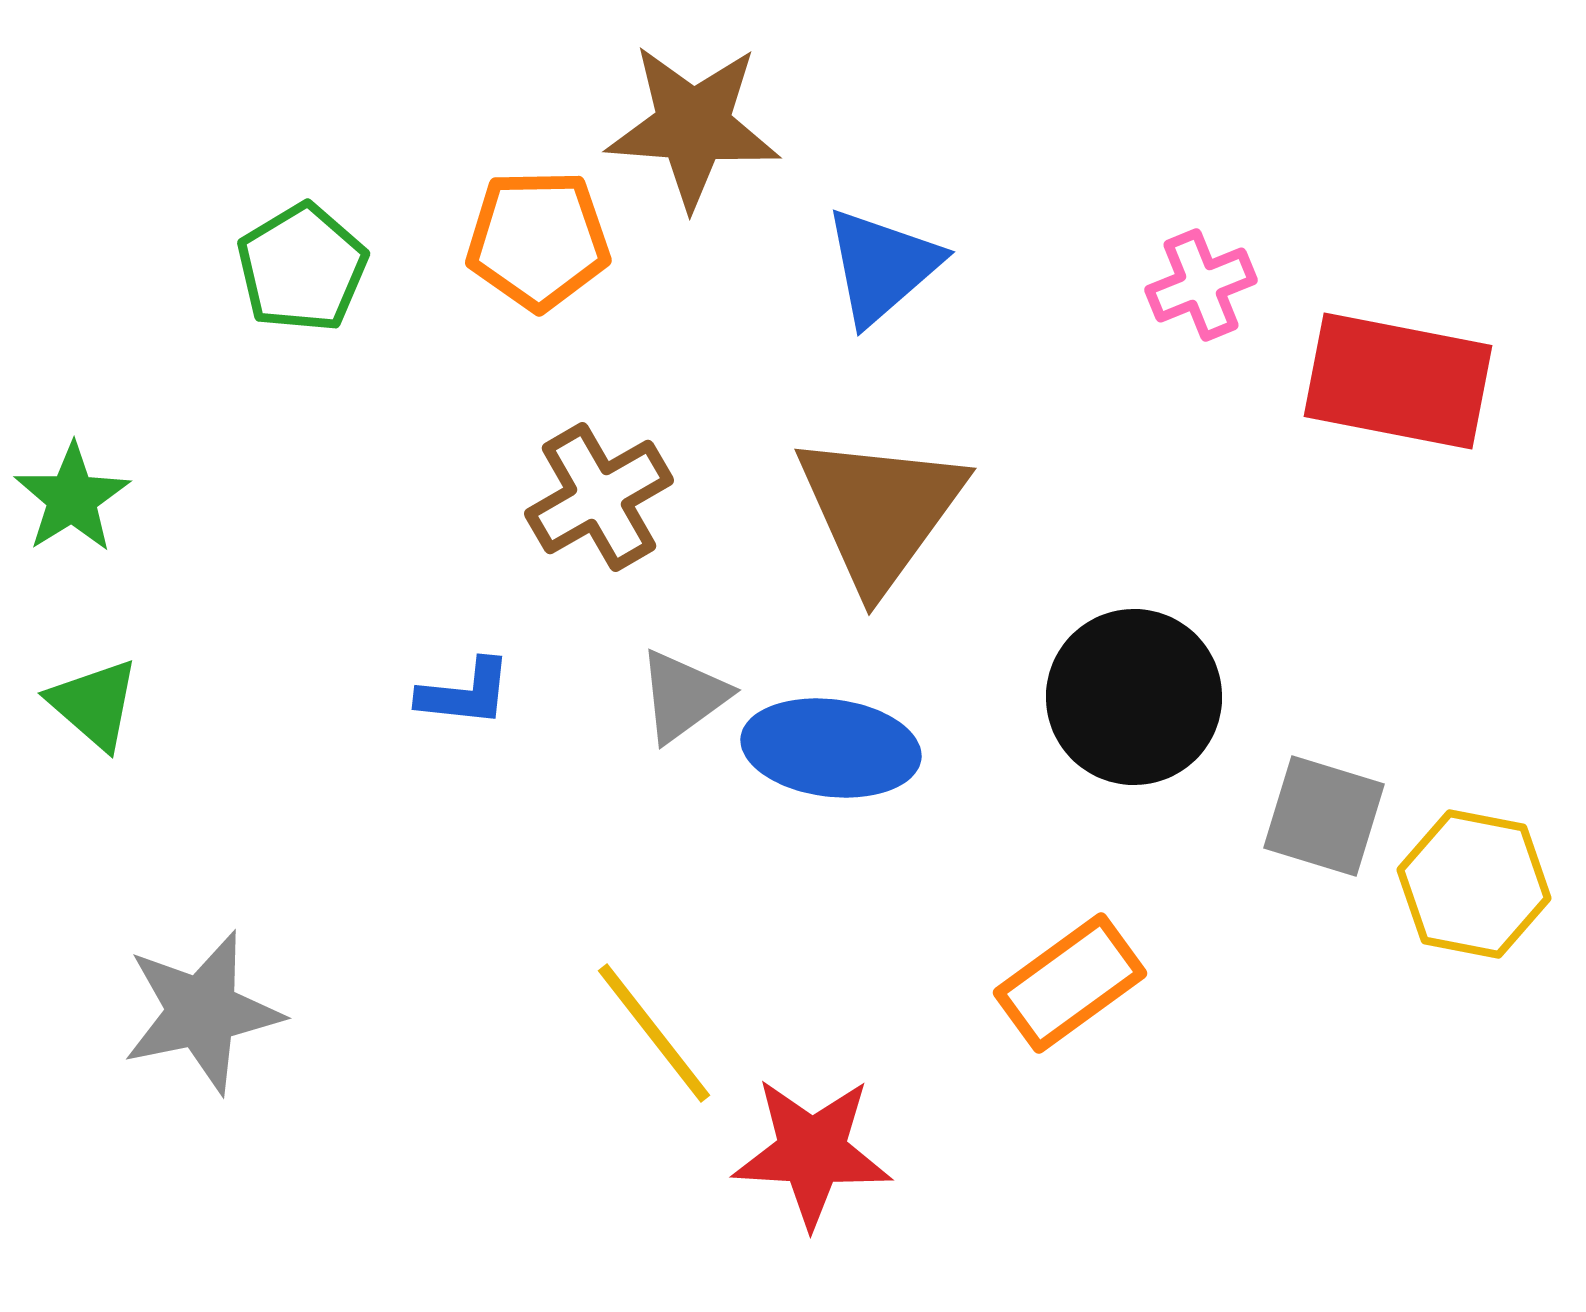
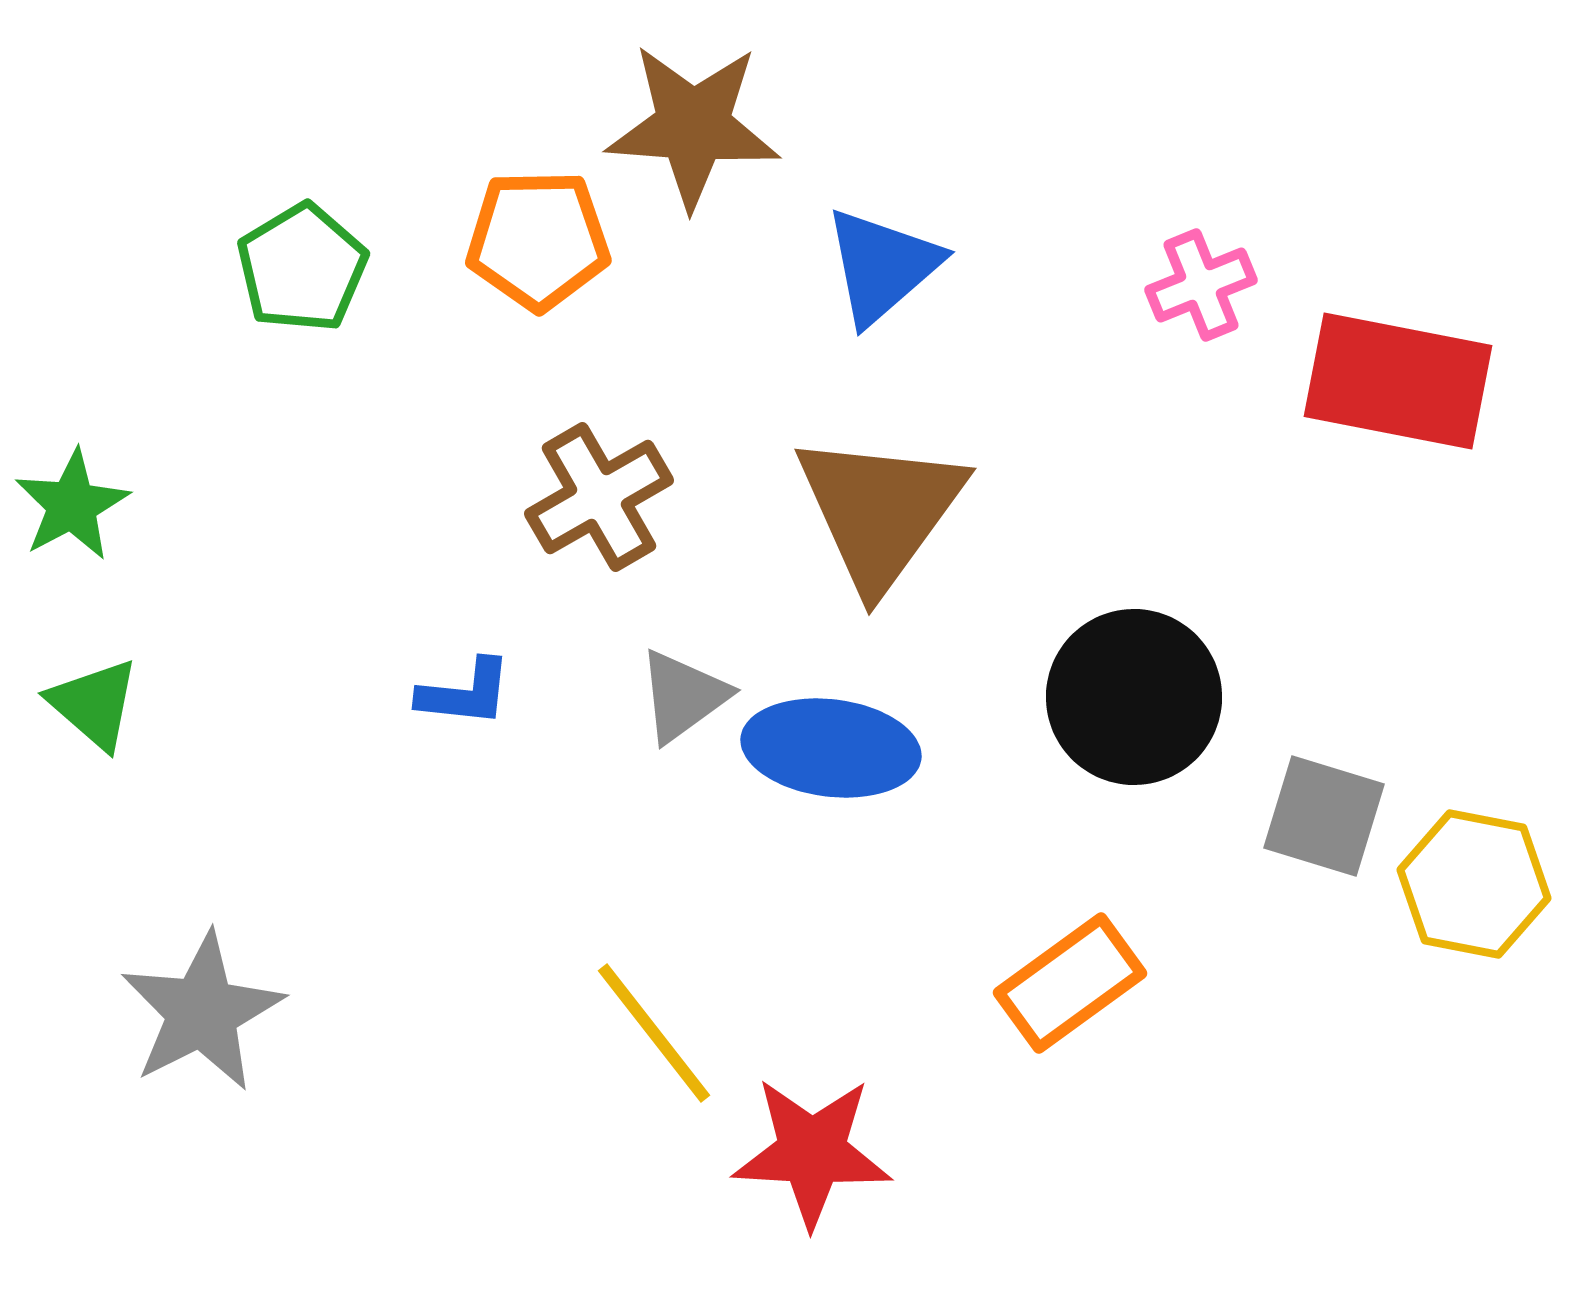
green star: moved 7 px down; rotated 4 degrees clockwise
gray star: rotated 15 degrees counterclockwise
